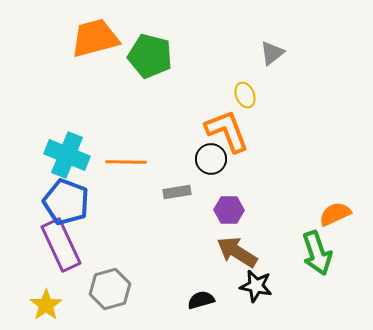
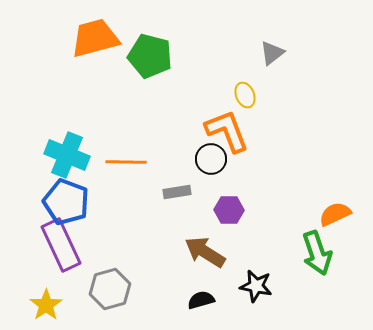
brown arrow: moved 32 px left
